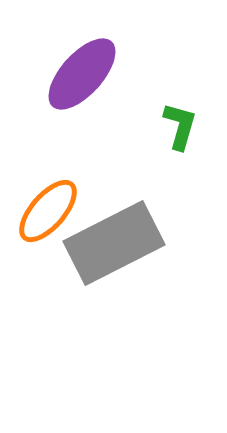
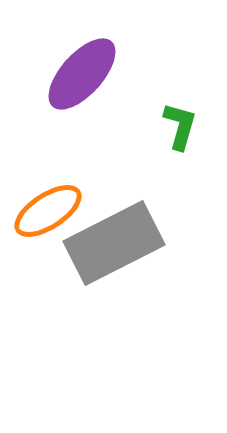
orange ellipse: rotated 16 degrees clockwise
